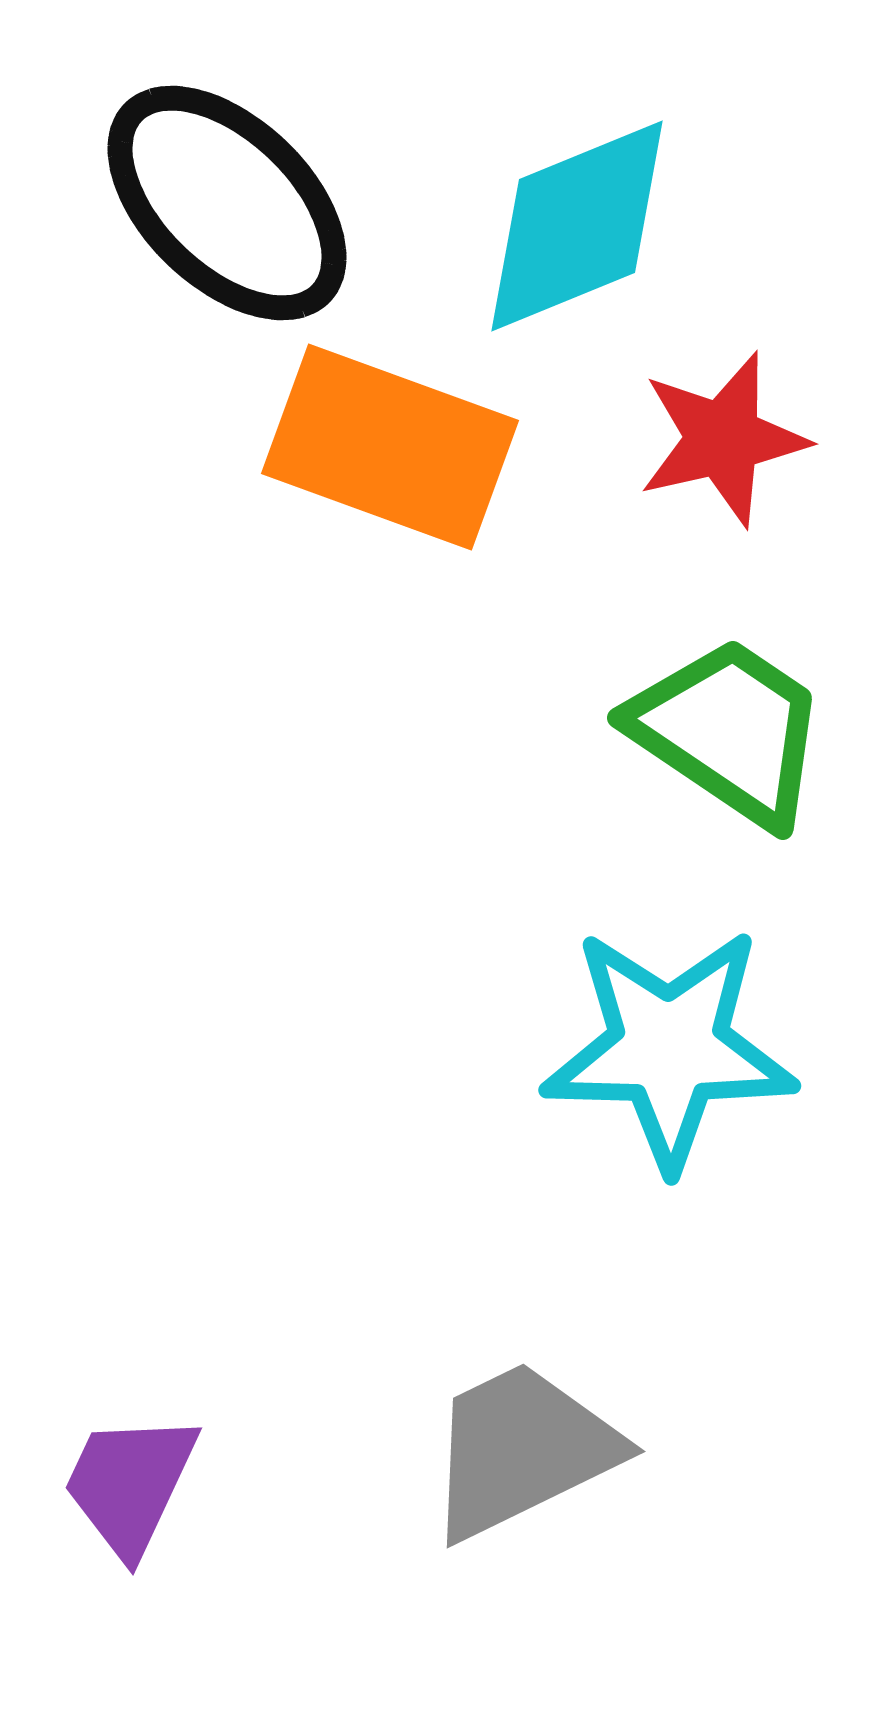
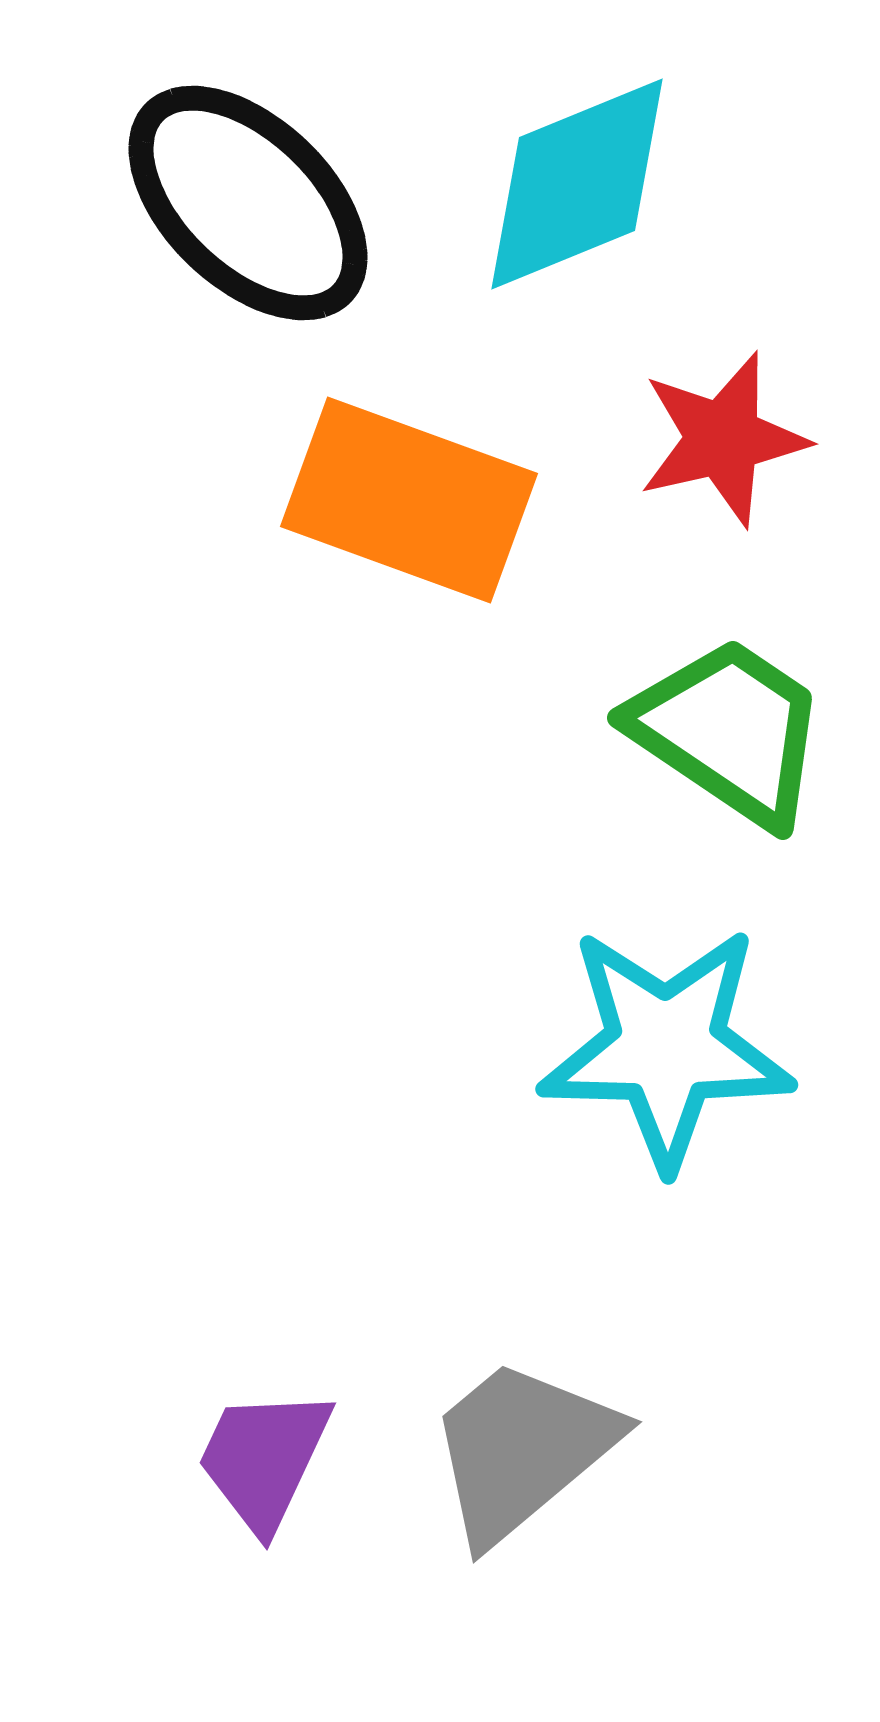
black ellipse: moved 21 px right
cyan diamond: moved 42 px up
orange rectangle: moved 19 px right, 53 px down
cyan star: moved 3 px left, 1 px up
gray trapezoid: rotated 14 degrees counterclockwise
purple trapezoid: moved 134 px right, 25 px up
